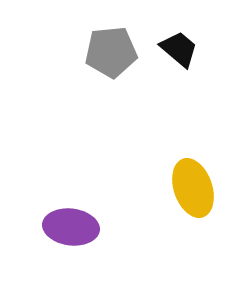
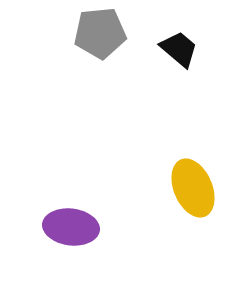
gray pentagon: moved 11 px left, 19 px up
yellow ellipse: rotated 4 degrees counterclockwise
